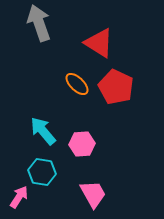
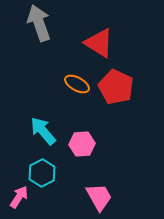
orange ellipse: rotated 15 degrees counterclockwise
cyan hexagon: moved 1 px down; rotated 24 degrees clockwise
pink trapezoid: moved 6 px right, 3 px down
